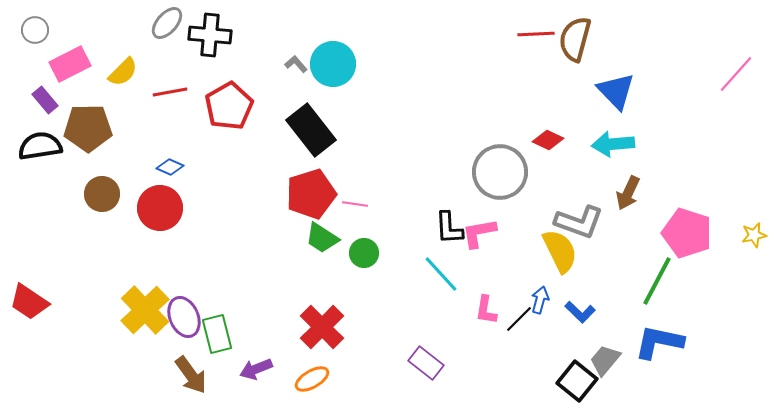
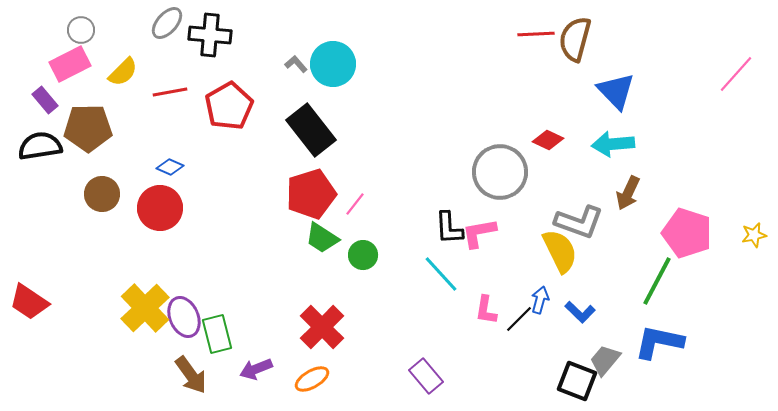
gray circle at (35, 30): moved 46 px right
pink line at (355, 204): rotated 60 degrees counterclockwise
green circle at (364, 253): moved 1 px left, 2 px down
yellow cross at (145, 310): moved 2 px up
purple rectangle at (426, 363): moved 13 px down; rotated 12 degrees clockwise
black square at (577, 381): rotated 18 degrees counterclockwise
